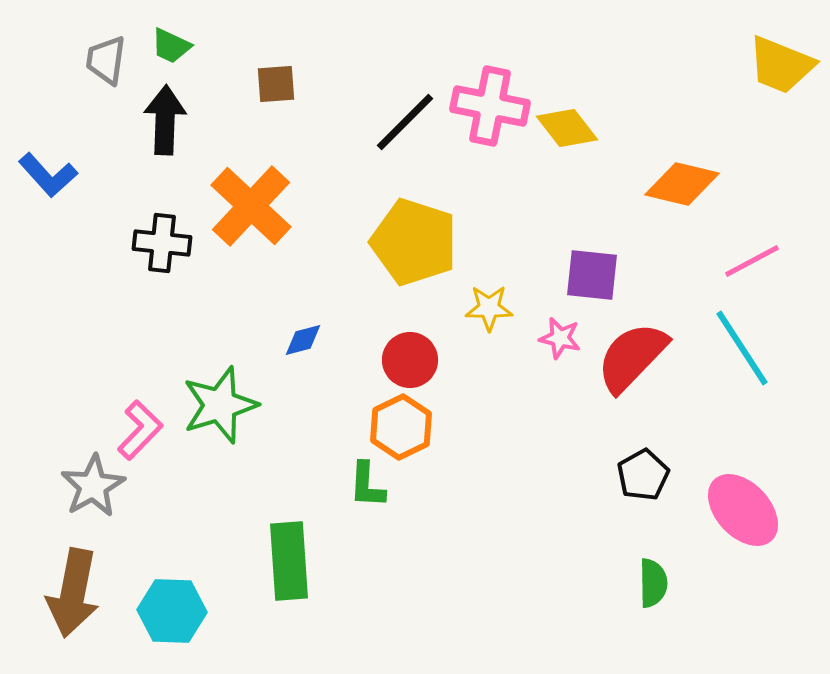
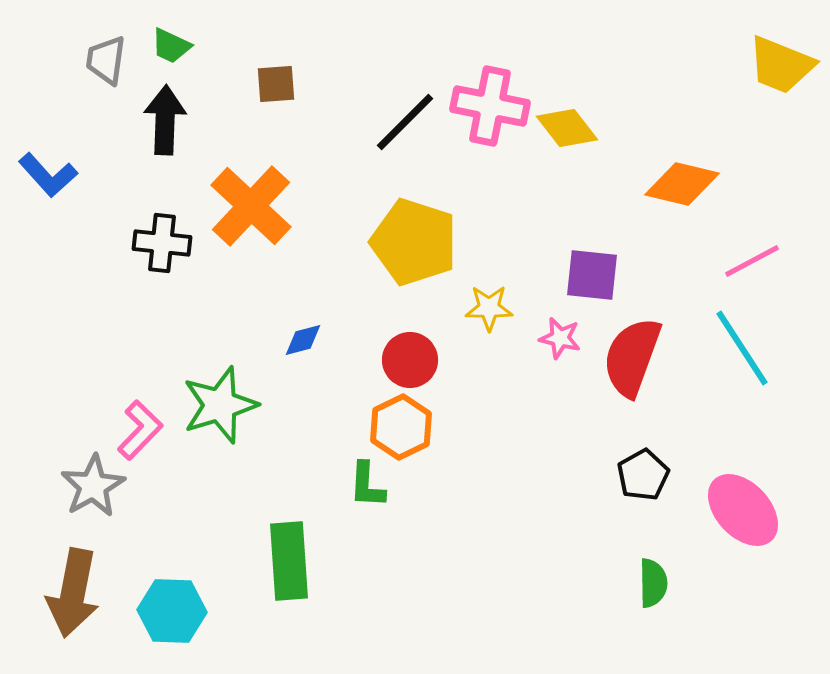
red semicircle: rotated 24 degrees counterclockwise
